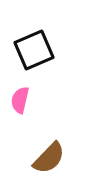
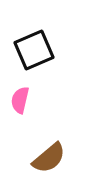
brown semicircle: rotated 6 degrees clockwise
